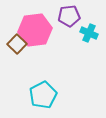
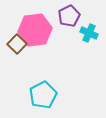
purple pentagon: rotated 20 degrees counterclockwise
